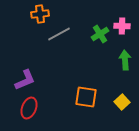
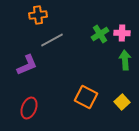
orange cross: moved 2 px left, 1 px down
pink cross: moved 7 px down
gray line: moved 7 px left, 6 px down
purple L-shape: moved 2 px right, 15 px up
orange square: rotated 20 degrees clockwise
